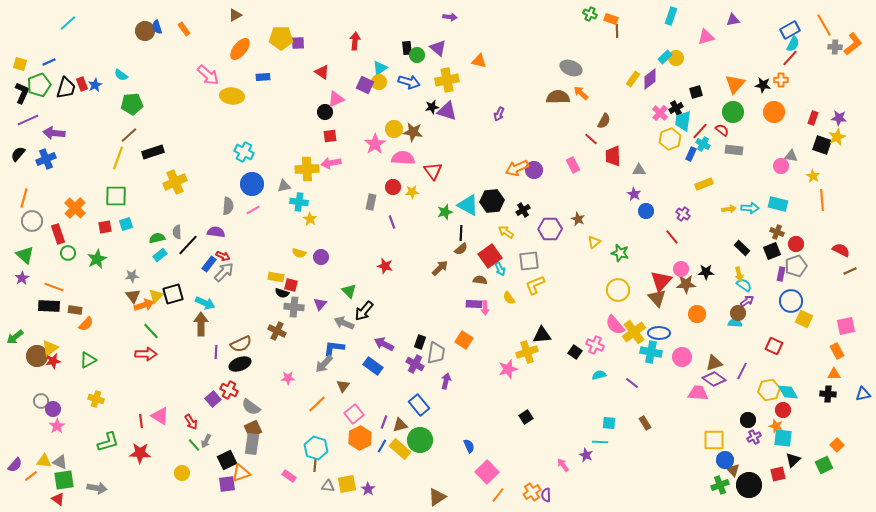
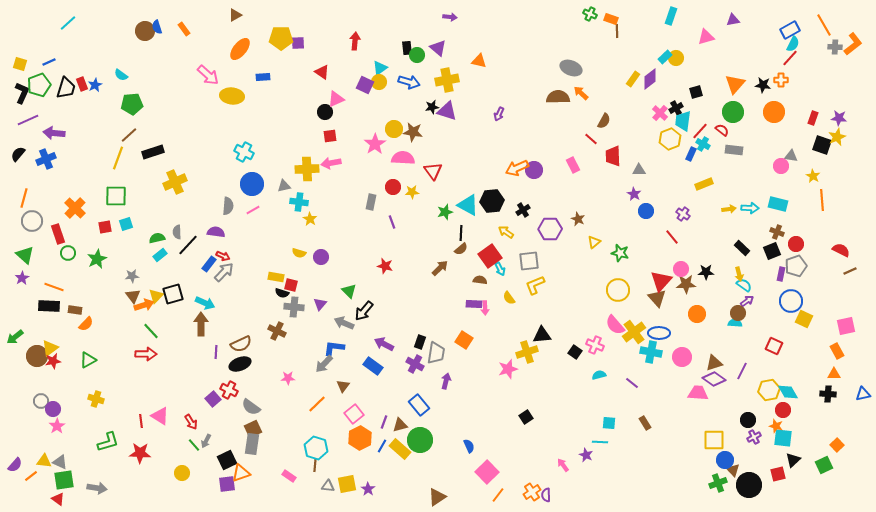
green cross at (720, 485): moved 2 px left, 2 px up
